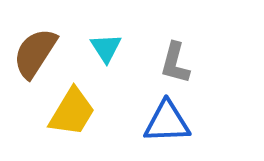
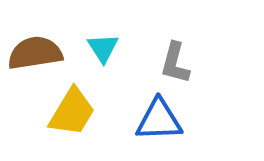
cyan triangle: moved 3 px left
brown semicircle: rotated 48 degrees clockwise
blue triangle: moved 8 px left, 2 px up
